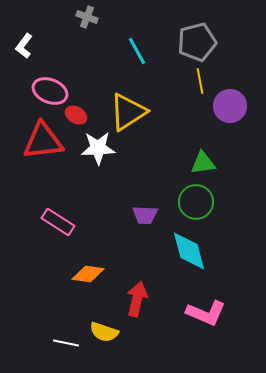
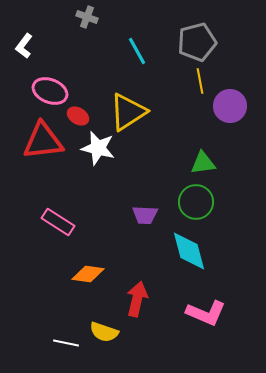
red ellipse: moved 2 px right, 1 px down
white star: rotated 16 degrees clockwise
